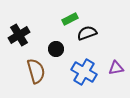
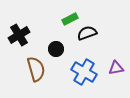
brown semicircle: moved 2 px up
